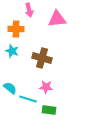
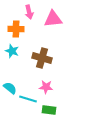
pink arrow: moved 2 px down
pink triangle: moved 4 px left
